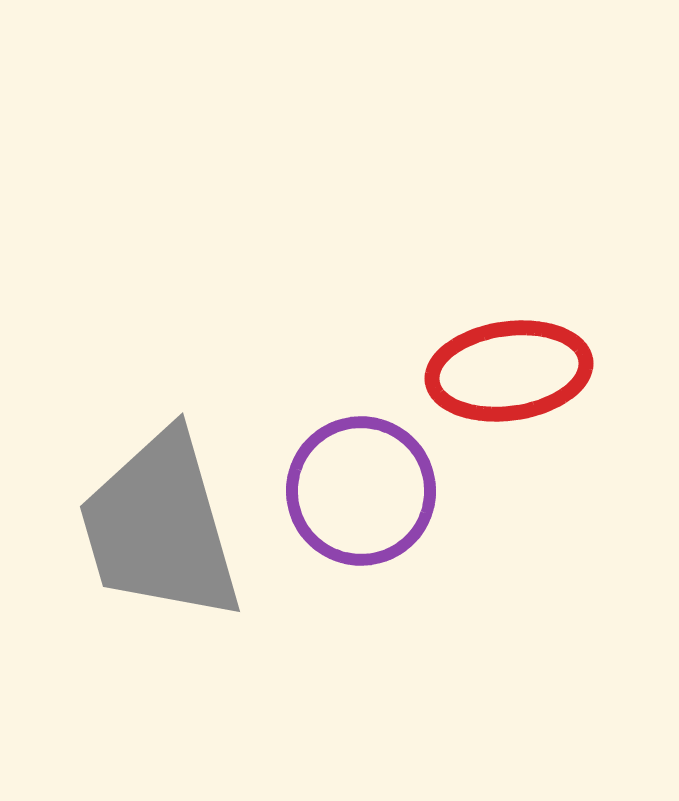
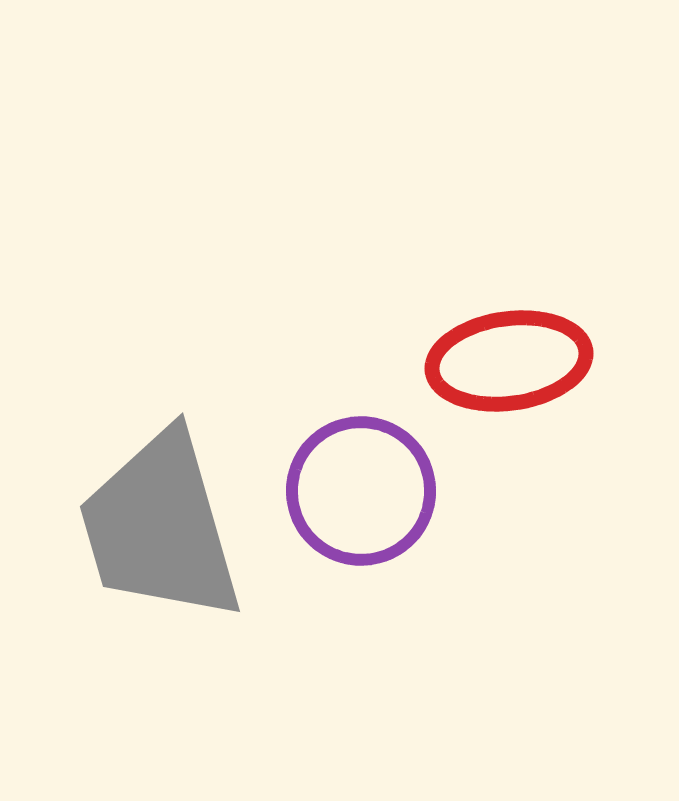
red ellipse: moved 10 px up
